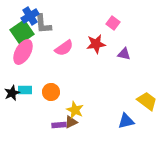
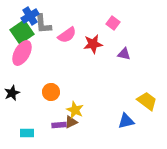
red star: moved 3 px left
pink semicircle: moved 3 px right, 13 px up
pink ellipse: moved 1 px left, 1 px down
cyan rectangle: moved 2 px right, 43 px down
